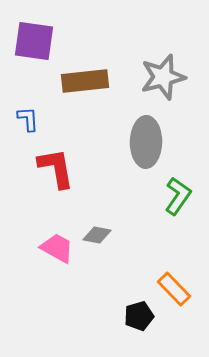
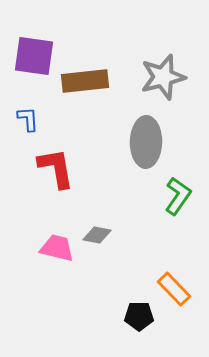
purple square: moved 15 px down
pink trapezoid: rotated 15 degrees counterclockwise
black pentagon: rotated 16 degrees clockwise
